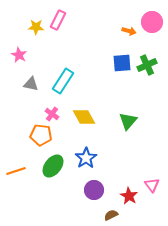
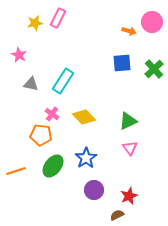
pink rectangle: moved 2 px up
yellow star: moved 1 px left, 4 px up; rotated 14 degrees counterclockwise
green cross: moved 7 px right, 4 px down; rotated 18 degrees counterclockwise
yellow diamond: rotated 15 degrees counterclockwise
green triangle: rotated 24 degrees clockwise
pink triangle: moved 22 px left, 37 px up
red star: rotated 18 degrees clockwise
brown semicircle: moved 6 px right
